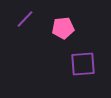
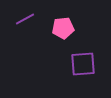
purple line: rotated 18 degrees clockwise
